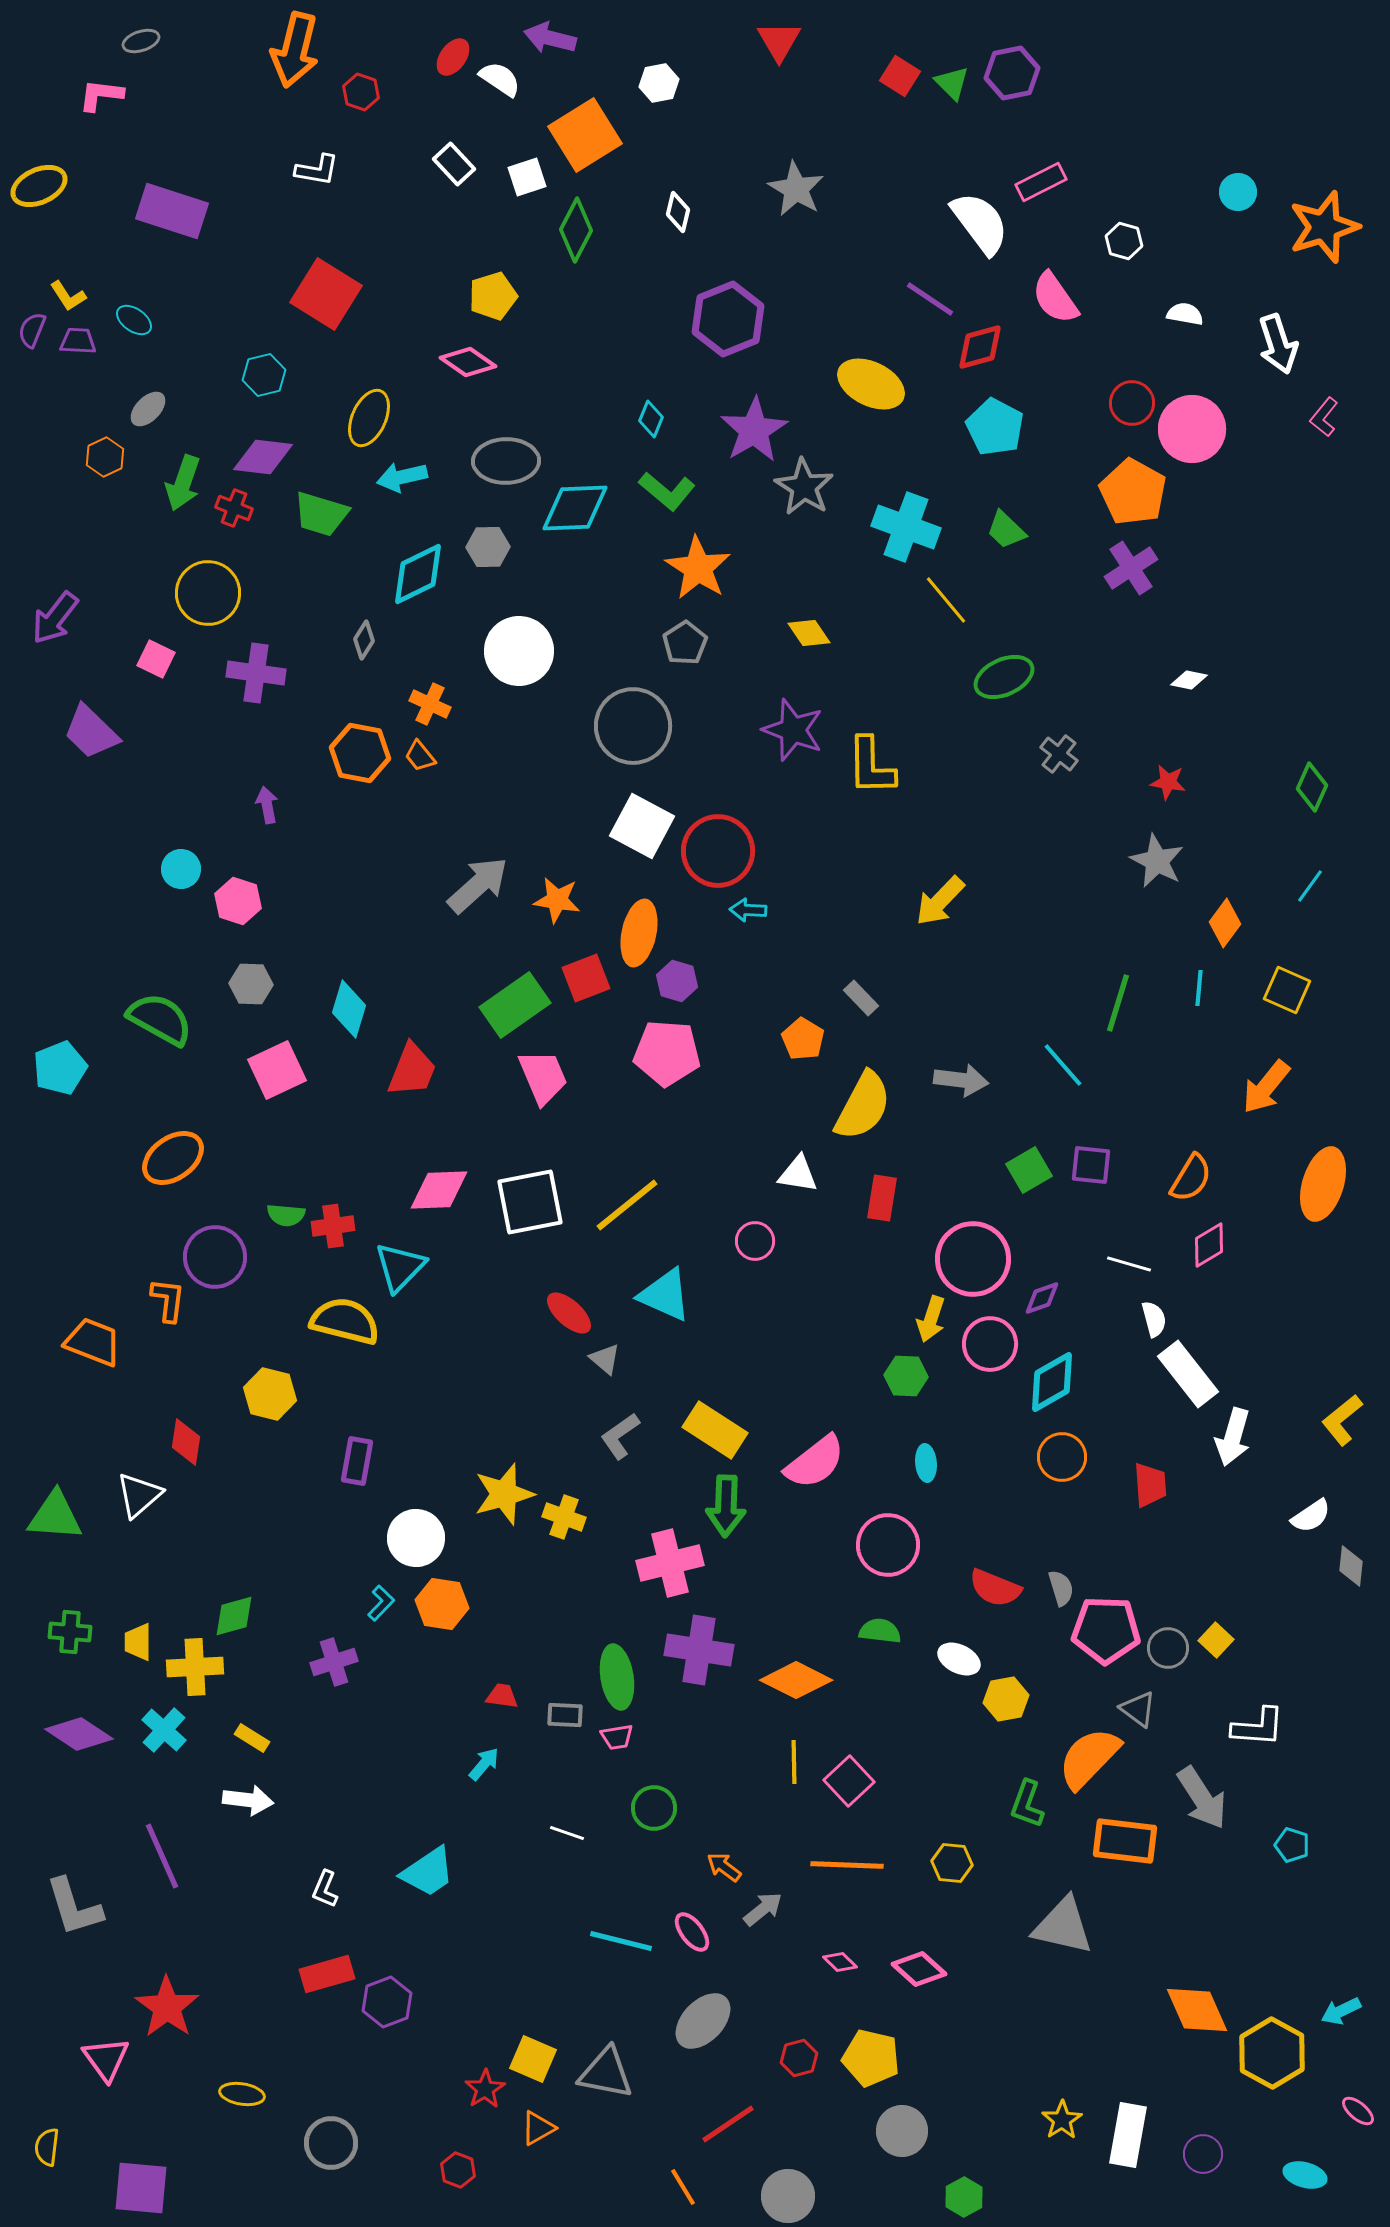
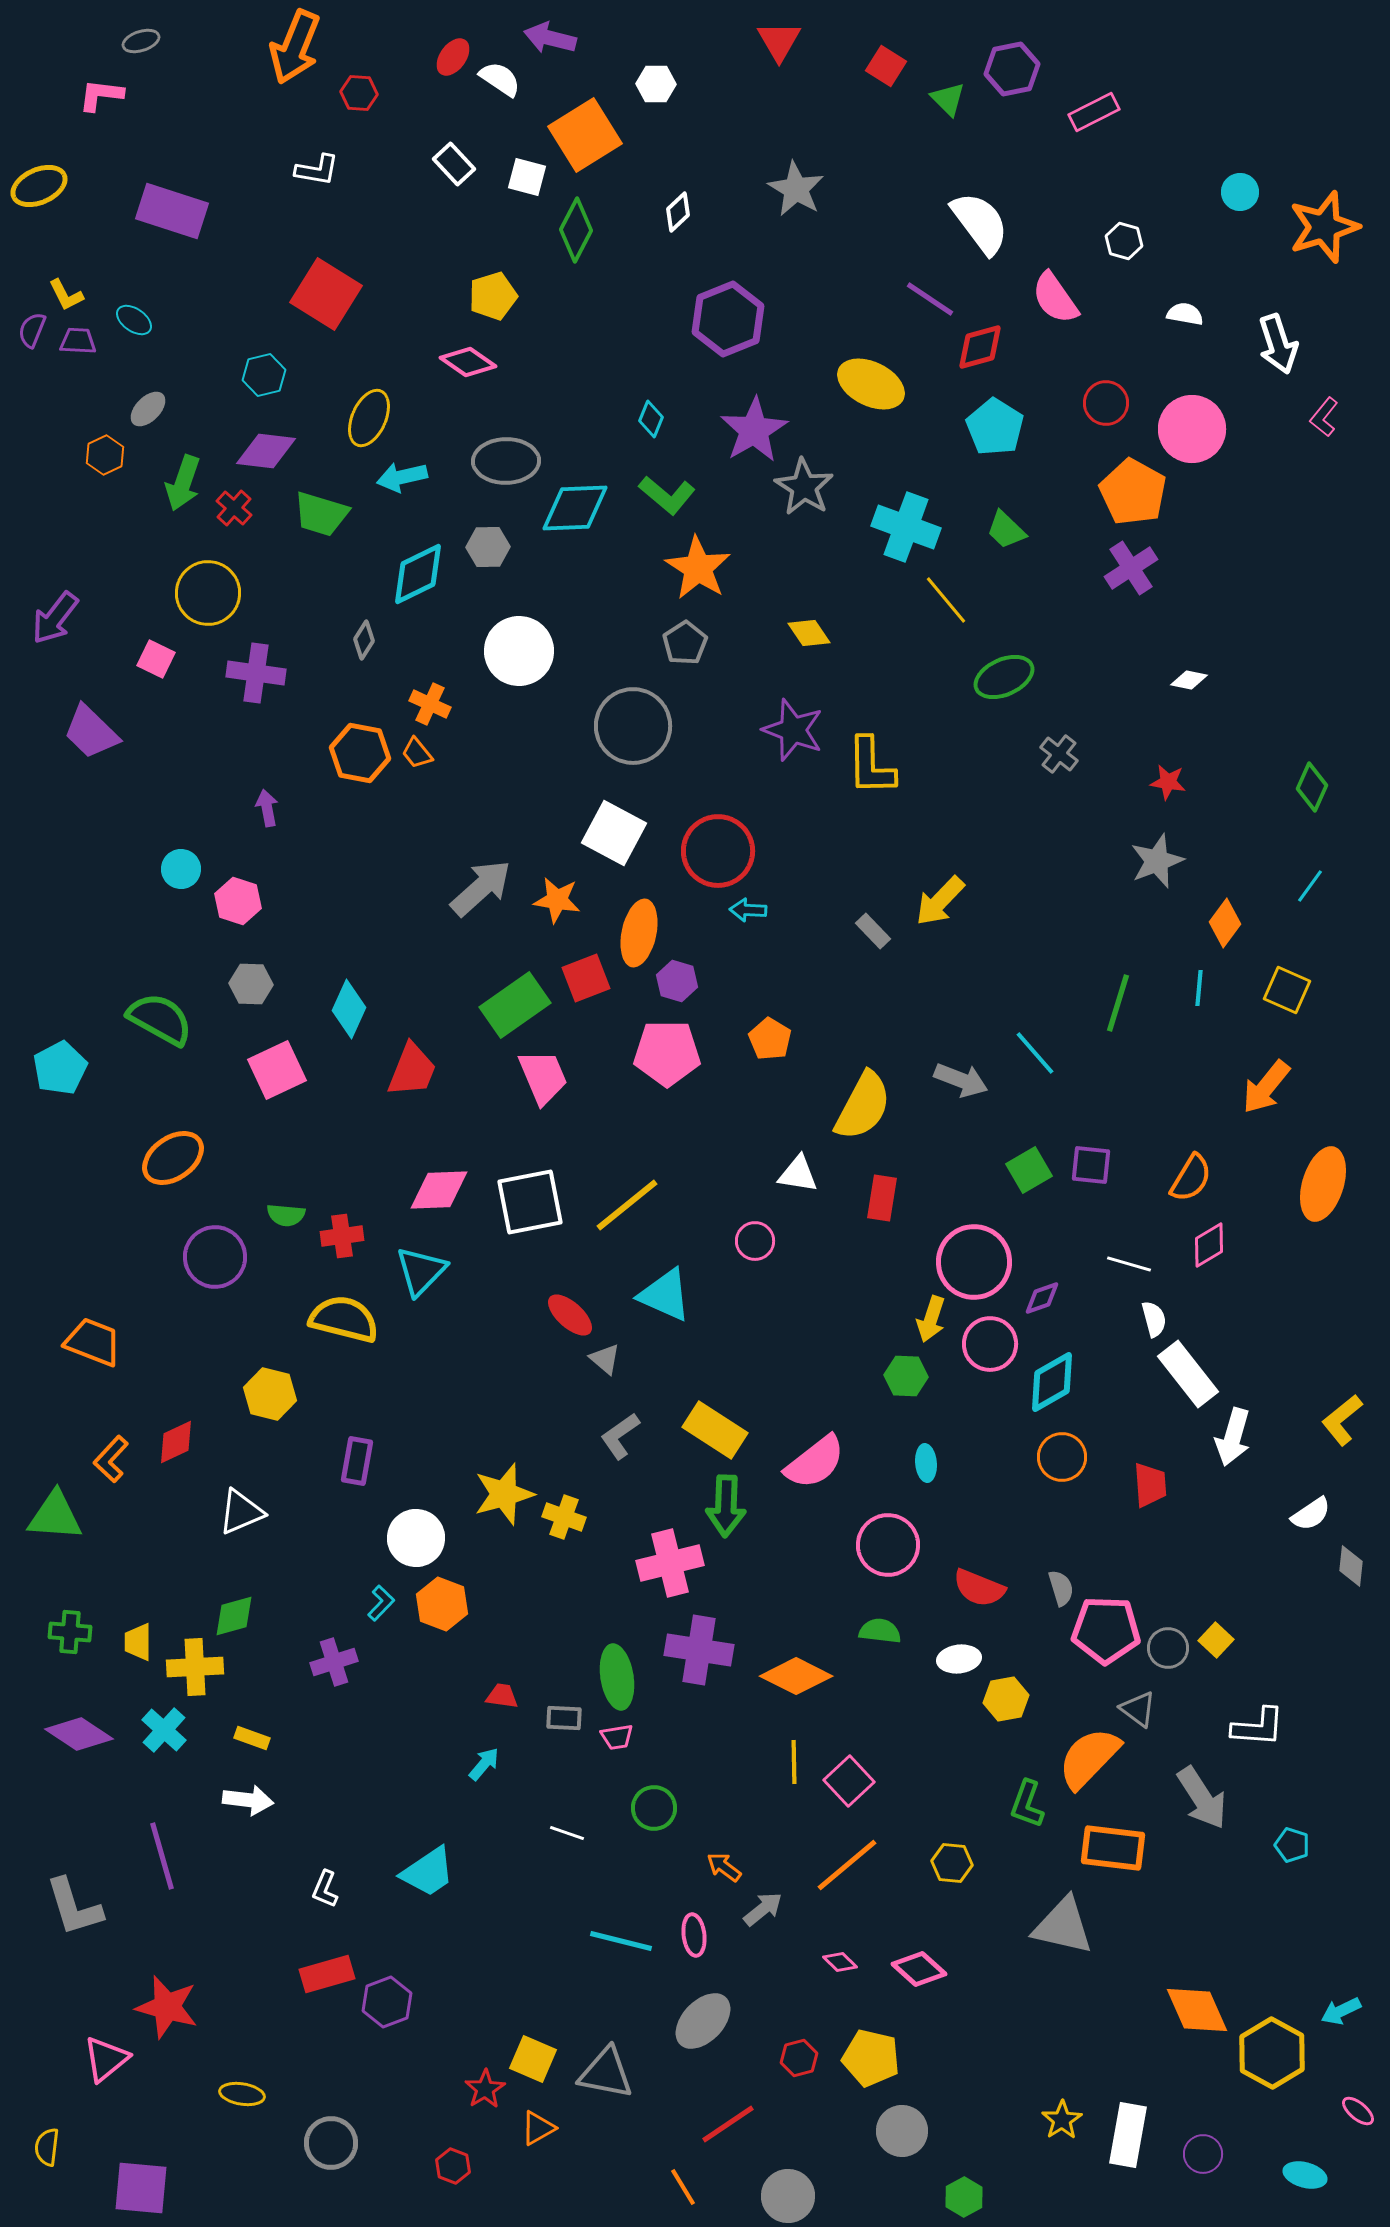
orange arrow at (295, 50): moved 3 px up; rotated 8 degrees clockwise
purple hexagon at (1012, 73): moved 4 px up
red square at (900, 76): moved 14 px left, 10 px up
white hexagon at (659, 83): moved 3 px left, 1 px down; rotated 12 degrees clockwise
green triangle at (952, 83): moved 4 px left, 16 px down
red hexagon at (361, 92): moved 2 px left, 1 px down; rotated 15 degrees counterclockwise
white square at (527, 177): rotated 33 degrees clockwise
pink rectangle at (1041, 182): moved 53 px right, 70 px up
cyan circle at (1238, 192): moved 2 px right
white diamond at (678, 212): rotated 33 degrees clockwise
yellow L-shape at (68, 296): moved 2 px left, 1 px up; rotated 6 degrees clockwise
red circle at (1132, 403): moved 26 px left
cyan pentagon at (995, 427): rotated 4 degrees clockwise
orange hexagon at (105, 457): moved 2 px up
purple diamond at (263, 457): moved 3 px right, 6 px up
green L-shape at (667, 491): moved 4 px down
red cross at (234, 508): rotated 21 degrees clockwise
orange trapezoid at (420, 756): moved 3 px left, 3 px up
purple arrow at (267, 805): moved 3 px down
white square at (642, 826): moved 28 px left, 7 px down
gray star at (1157, 861): rotated 24 degrees clockwise
gray arrow at (478, 885): moved 3 px right, 3 px down
gray rectangle at (861, 998): moved 12 px right, 67 px up
cyan diamond at (349, 1009): rotated 8 degrees clockwise
orange pentagon at (803, 1039): moved 33 px left
pink pentagon at (667, 1053): rotated 4 degrees counterclockwise
cyan line at (1063, 1065): moved 28 px left, 12 px up
cyan pentagon at (60, 1068): rotated 6 degrees counterclockwise
gray arrow at (961, 1080): rotated 14 degrees clockwise
red cross at (333, 1226): moved 9 px right, 10 px down
pink circle at (973, 1259): moved 1 px right, 3 px down
cyan triangle at (400, 1267): moved 21 px right, 4 px down
orange L-shape at (168, 1300): moved 57 px left, 159 px down; rotated 144 degrees counterclockwise
red ellipse at (569, 1313): moved 1 px right, 2 px down
yellow semicircle at (345, 1321): moved 1 px left, 2 px up
red diamond at (186, 1442): moved 10 px left; rotated 57 degrees clockwise
white triangle at (139, 1495): moved 102 px right, 17 px down; rotated 18 degrees clockwise
white semicircle at (1311, 1516): moved 2 px up
red semicircle at (995, 1588): moved 16 px left
orange hexagon at (442, 1604): rotated 12 degrees clockwise
white ellipse at (959, 1659): rotated 33 degrees counterclockwise
orange diamond at (796, 1680): moved 4 px up
gray rectangle at (565, 1715): moved 1 px left, 3 px down
yellow rectangle at (252, 1738): rotated 12 degrees counterclockwise
orange rectangle at (1125, 1841): moved 12 px left, 7 px down
purple line at (162, 1856): rotated 8 degrees clockwise
orange line at (847, 1865): rotated 42 degrees counterclockwise
pink ellipse at (692, 1932): moved 2 px right, 3 px down; rotated 30 degrees clockwise
red star at (167, 2007): rotated 20 degrees counterclockwise
pink triangle at (106, 2059): rotated 27 degrees clockwise
red hexagon at (458, 2170): moved 5 px left, 4 px up
